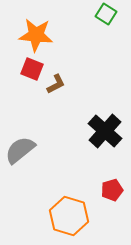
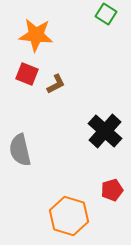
red square: moved 5 px left, 5 px down
gray semicircle: rotated 64 degrees counterclockwise
